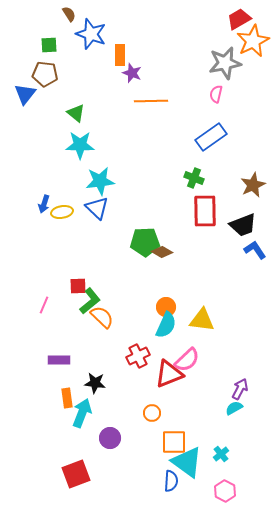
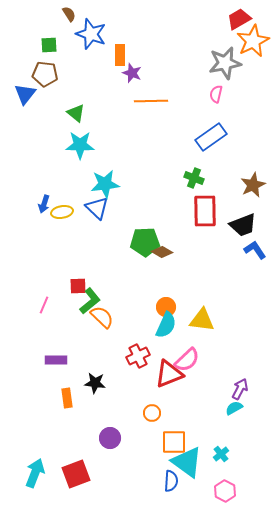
cyan star at (100, 181): moved 5 px right, 3 px down
purple rectangle at (59, 360): moved 3 px left
cyan arrow at (82, 413): moved 47 px left, 60 px down
